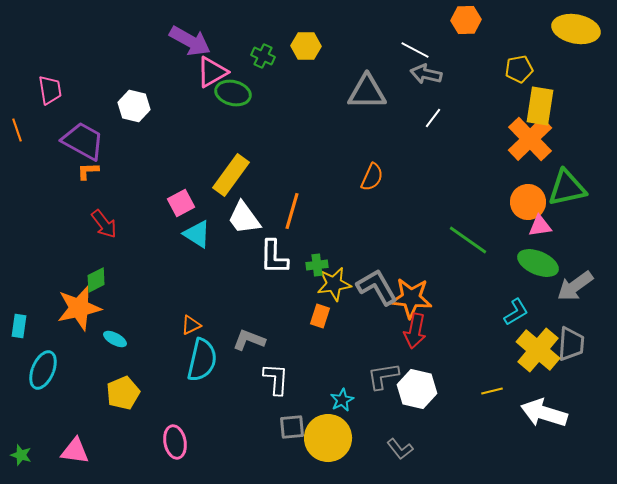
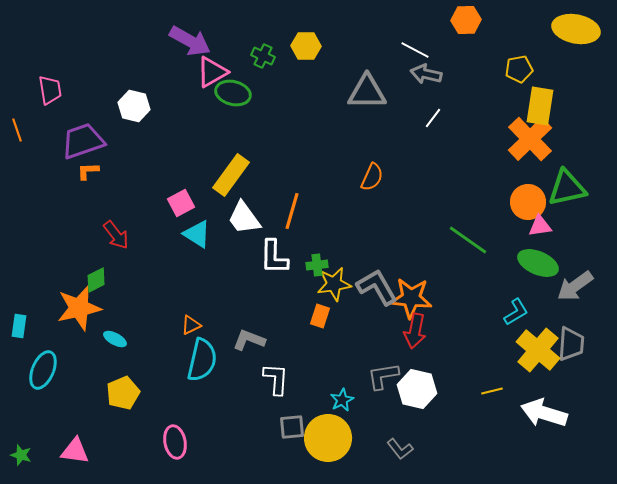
purple trapezoid at (83, 141): rotated 48 degrees counterclockwise
red arrow at (104, 224): moved 12 px right, 11 px down
